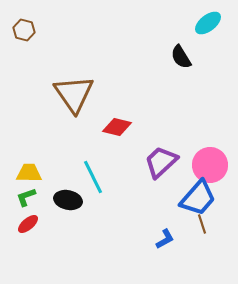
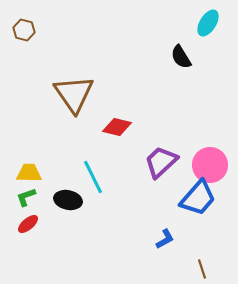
cyan ellipse: rotated 20 degrees counterclockwise
brown line: moved 45 px down
